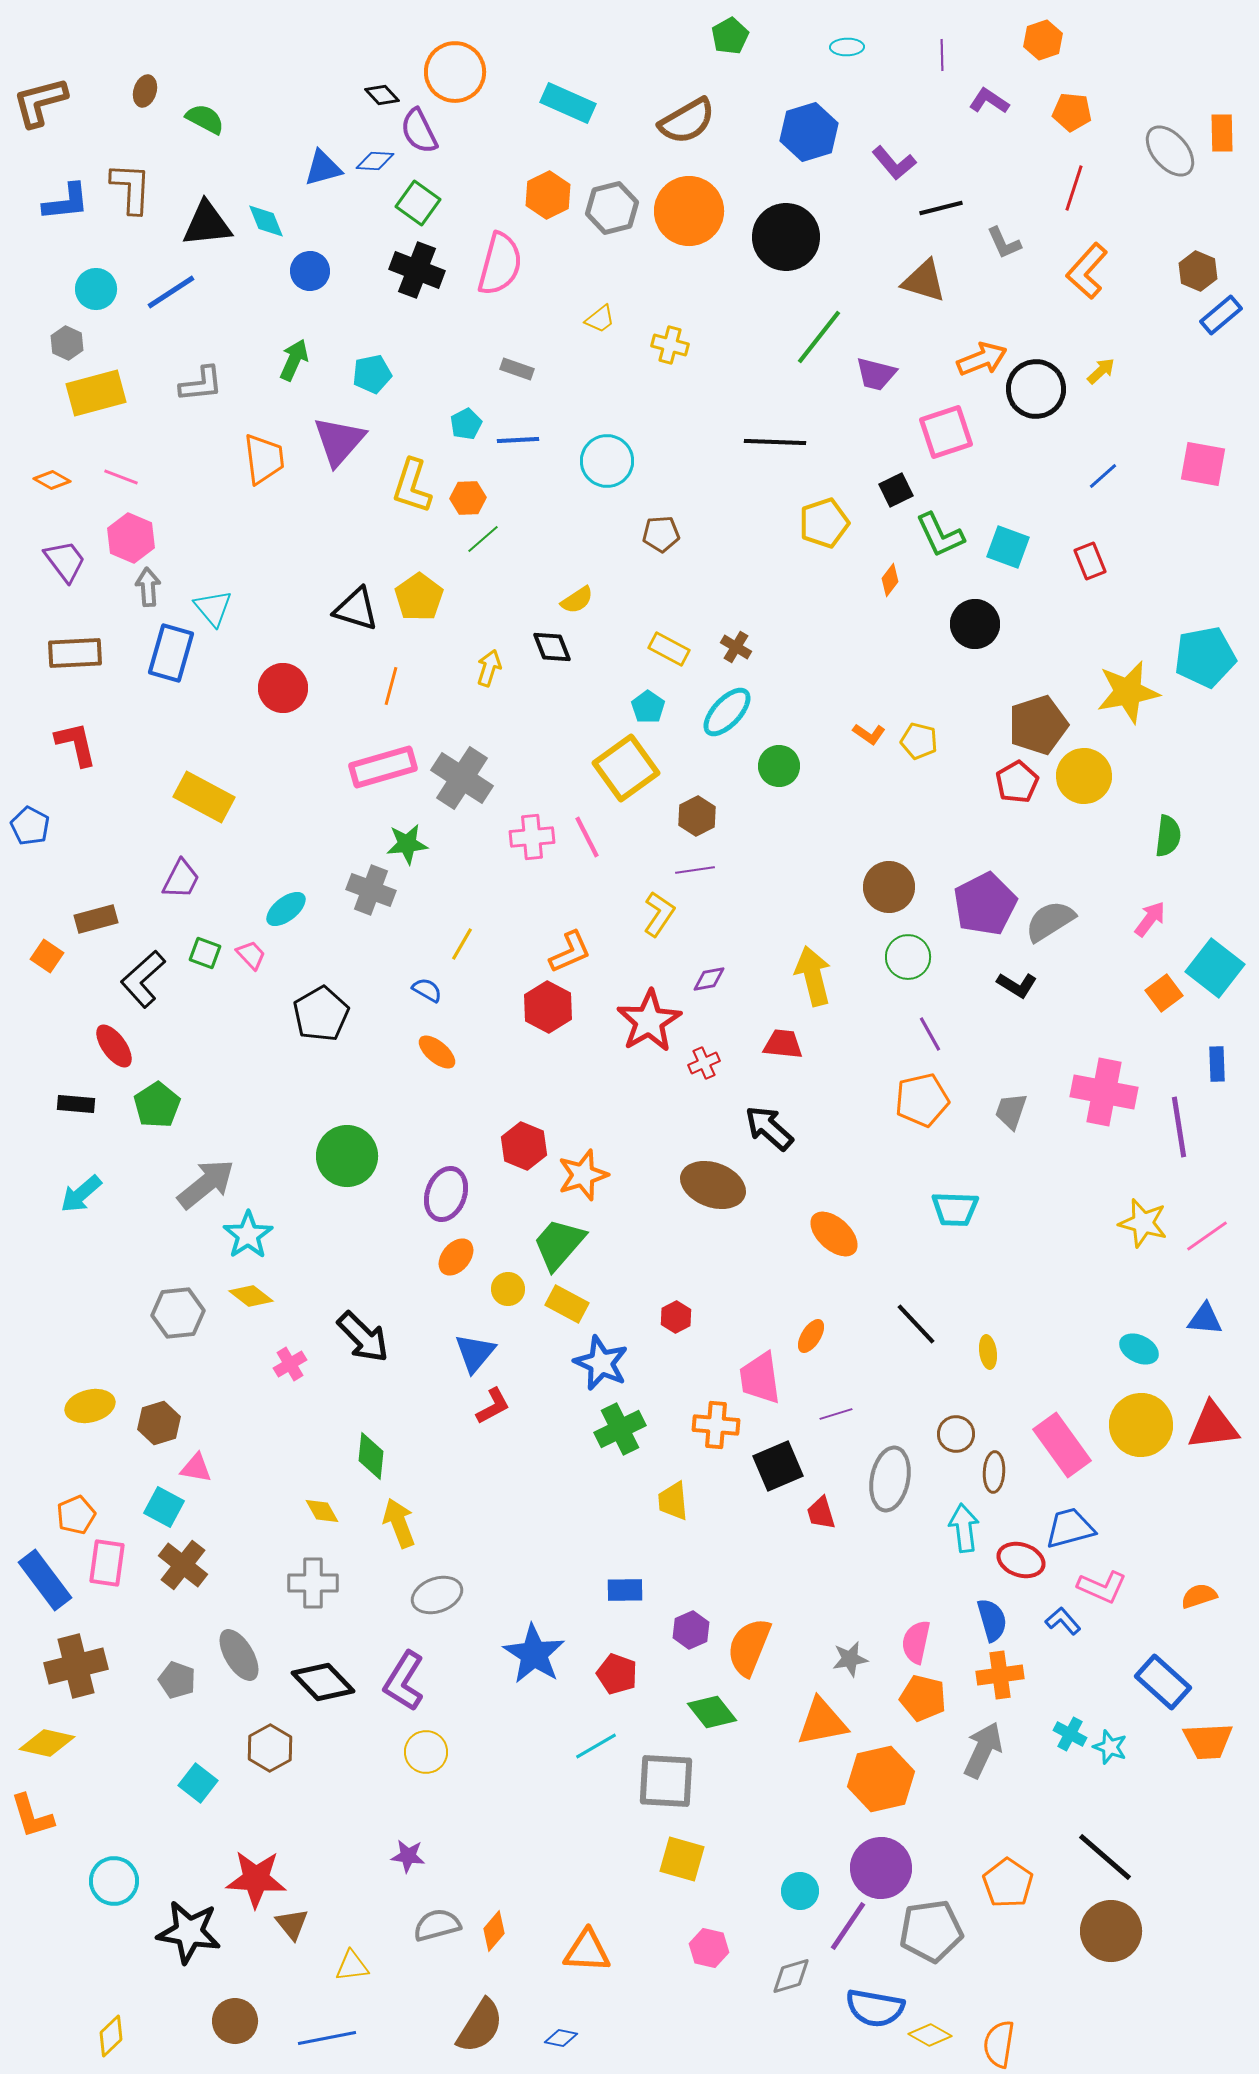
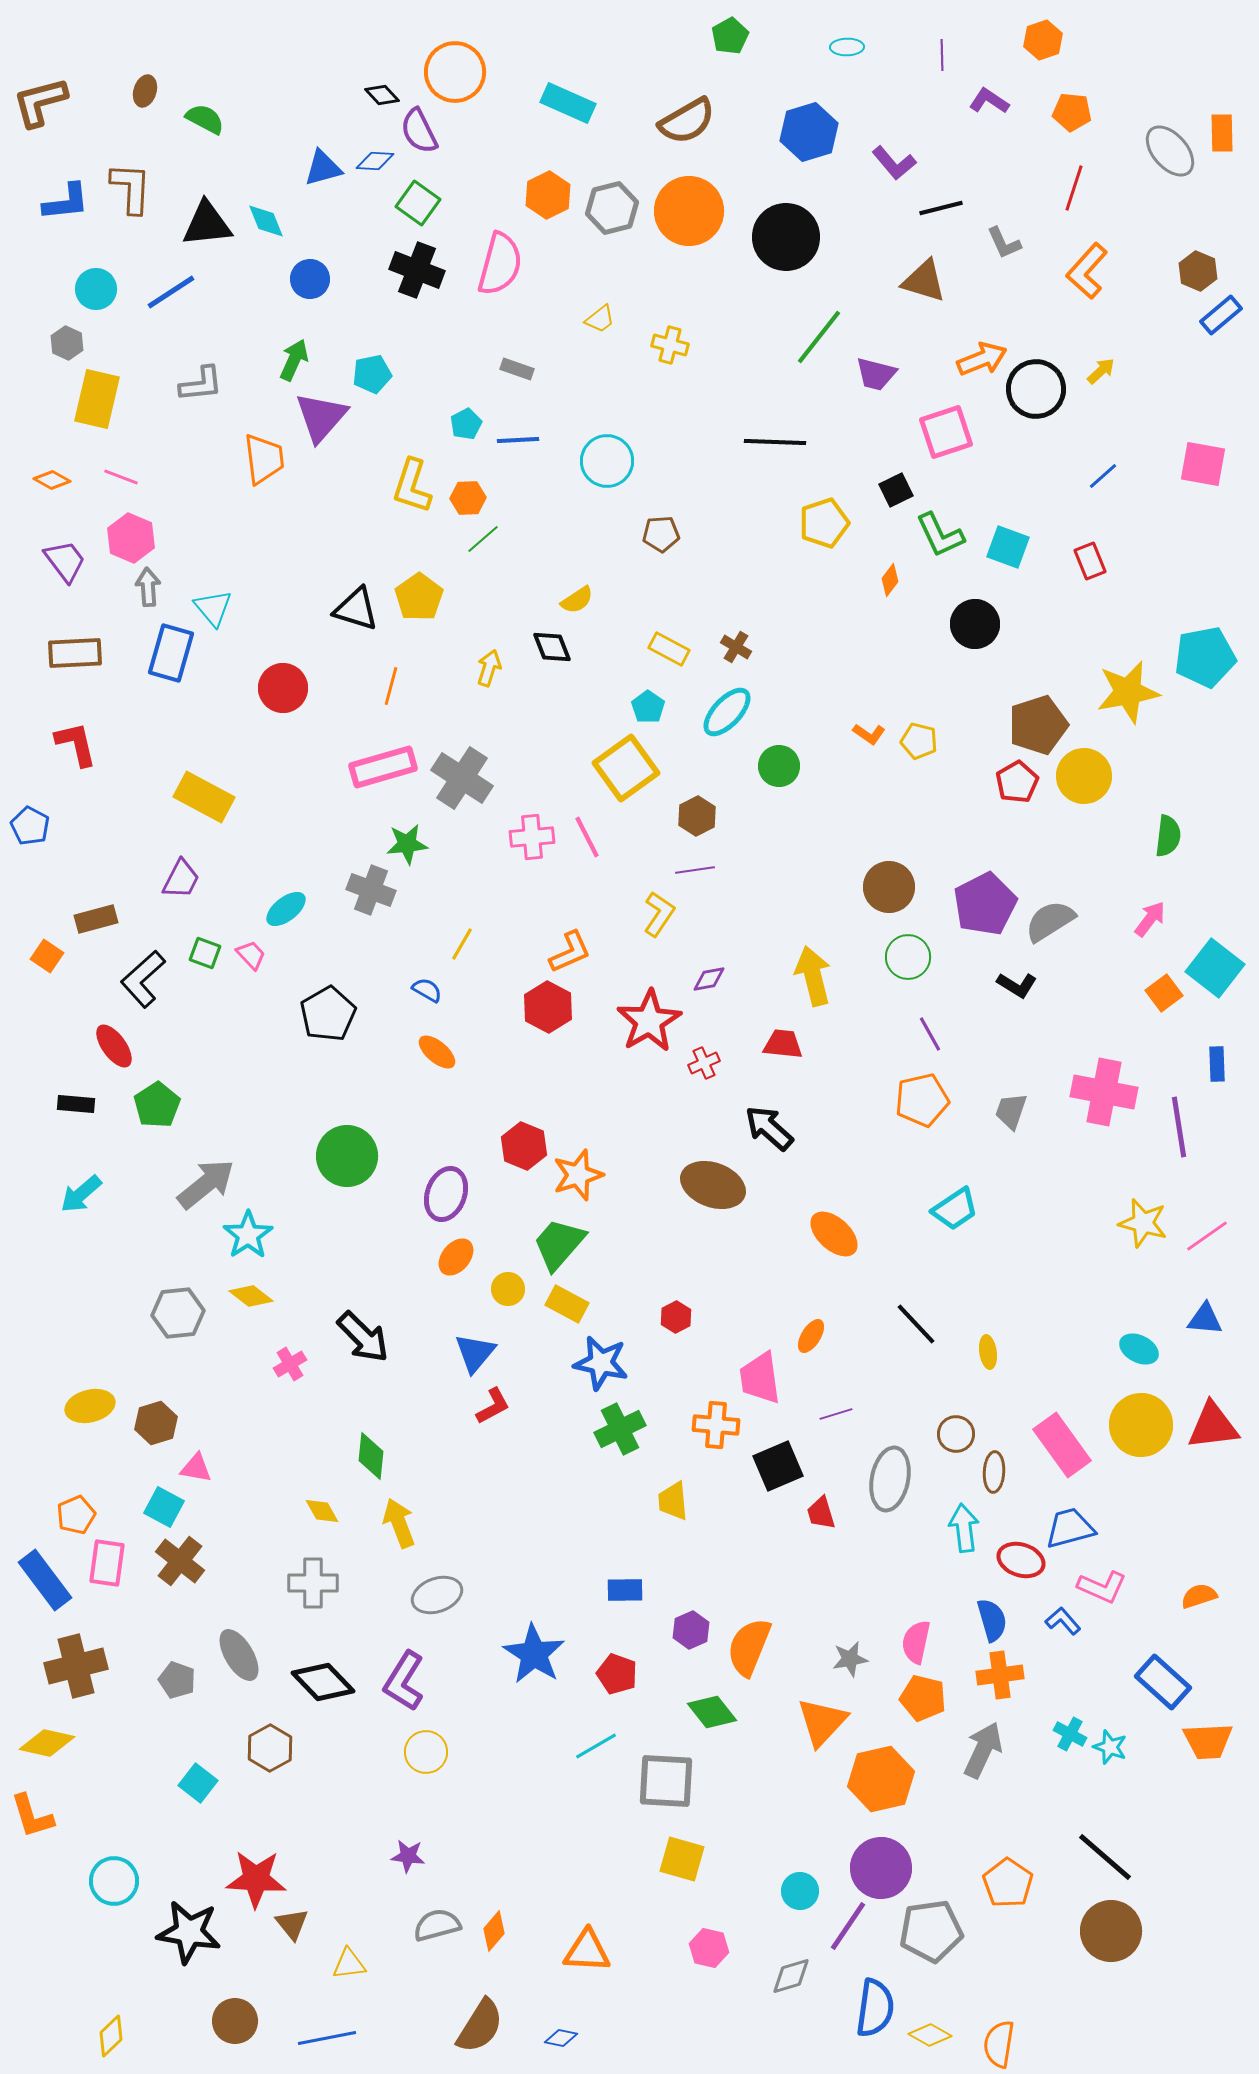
blue circle at (310, 271): moved 8 px down
yellow rectangle at (96, 393): moved 1 px right, 6 px down; rotated 62 degrees counterclockwise
purple triangle at (339, 441): moved 18 px left, 24 px up
black pentagon at (321, 1014): moved 7 px right
orange star at (583, 1175): moved 5 px left
cyan trapezoid at (955, 1209): rotated 36 degrees counterclockwise
blue star at (601, 1363): rotated 12 degrees counterclockwise
brown hexagon at (159, 1423): moved 3 px left
brown cross at (183, 1565): moved 3 px left, 4 px up
orange triangle at (822, 1722): rotated 36 degrees counterclockwise
yellow triangle at (352, 1966): moved 3 px left, 2 px up
blue semicircle at (875, 2008): rotated 92 degrees counterclockwise
